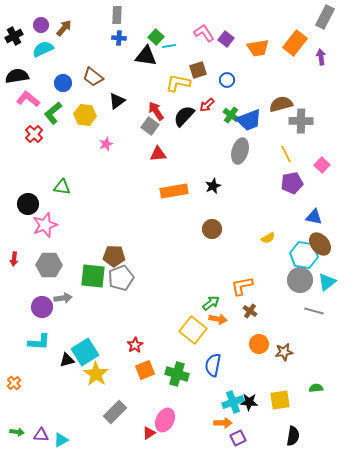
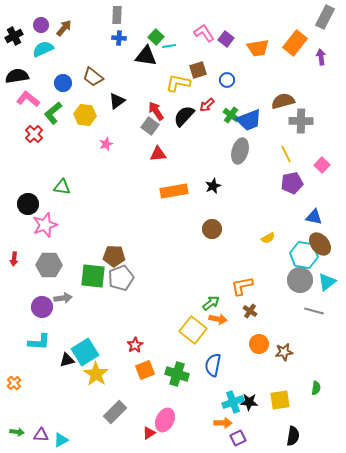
brown semicircle at (281, 104): moved 2 px right, 3 px up
green semicircle at (316, 388): rotated 104 degrees clockwise
